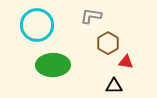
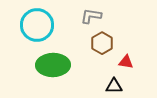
brown hexagon: moved 6 px left
